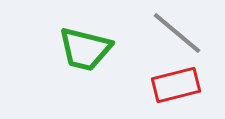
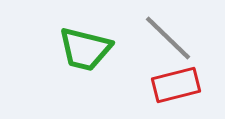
gray line: moved 9 px left, 5 px down; rotated 4 degrees clockwise
